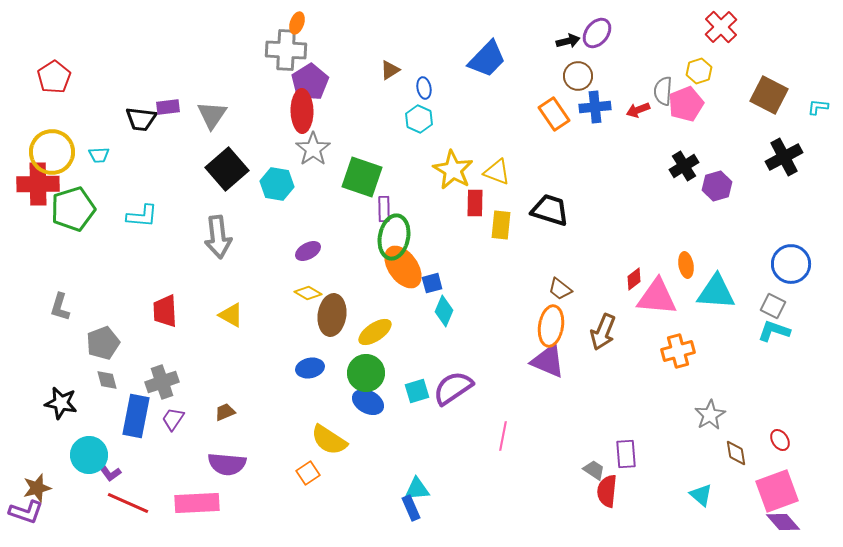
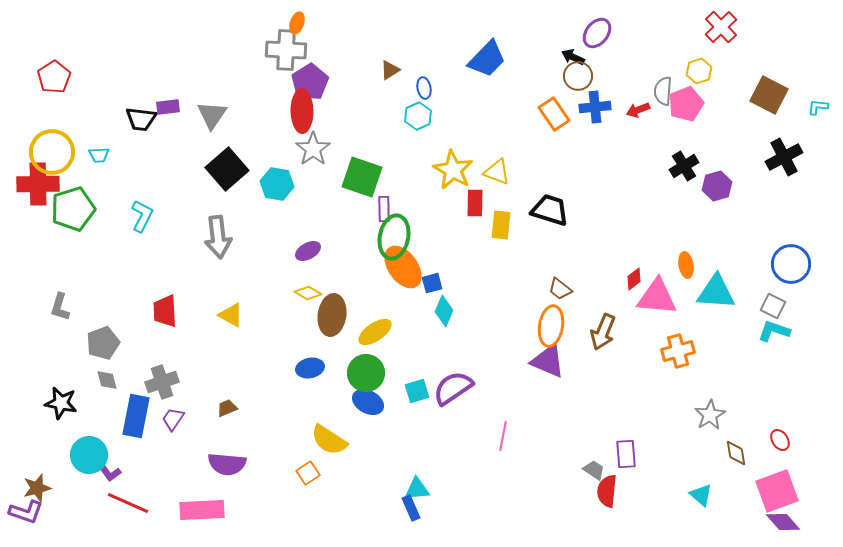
black arrow at (568, 41): moved 5 px right, 16 px down; rotated 140 degrees counterclockwise
cyan hexagon at (419, 119): moved 1 px left, 3 px up; rotated 12 degrees clockwise
cyan L-shape at (142, 216): rotated 68 degrees counterclockwise
brown trapezoid at (225, 412): moved 2 px right, 4 px up
pink rectangle at (197, 503): moved 5 px right, 7 px down
